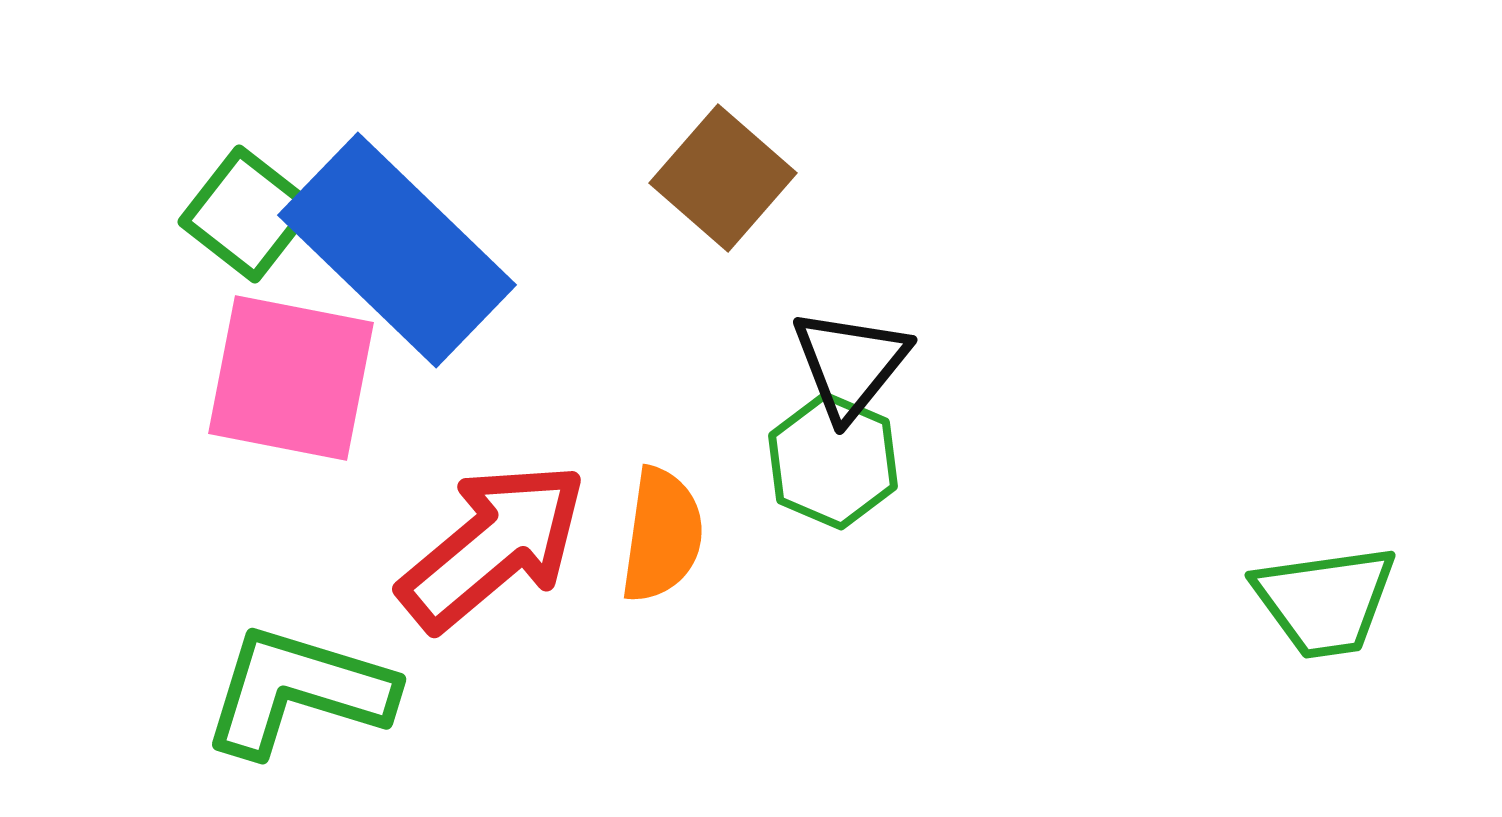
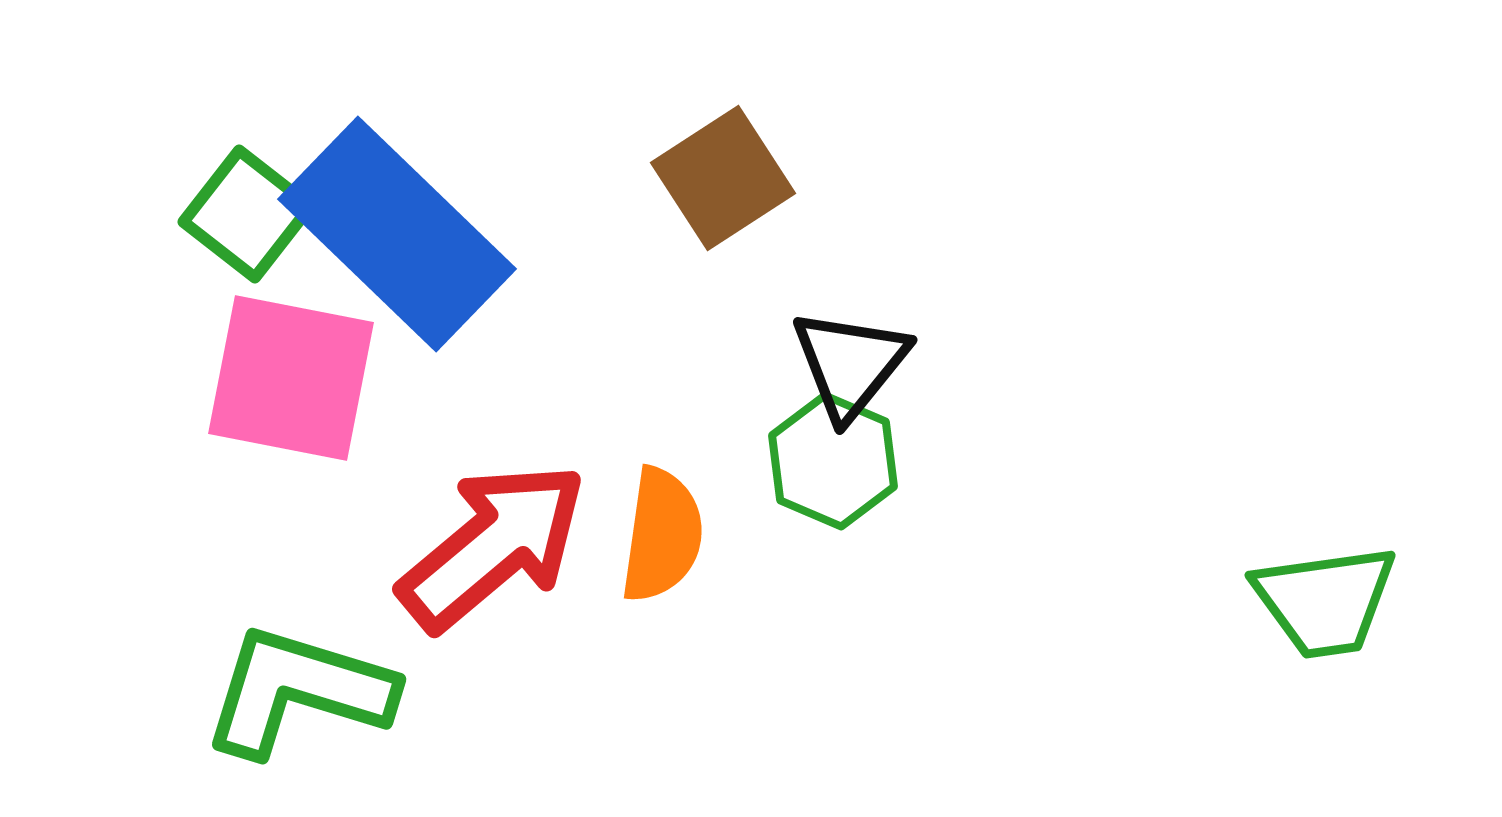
brown square: rotated 16 degrees clockwise
blue rectangle: moved 16 px up
